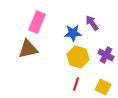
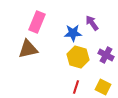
red line: moved 3 px down
